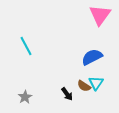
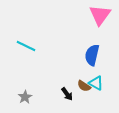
cyan line: rotated 36 degrees counterclockwise
blue semicircle: moved 2 px up; rotated 50 degrees counterclockwise
cyan triangle: rotated 35 degrees counterclockwise
